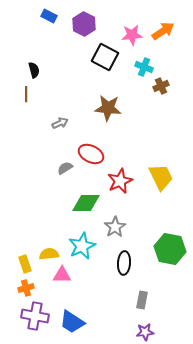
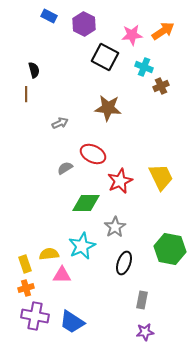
red ellipse: moved 2 px right
black ellipse: rotated 15 degrees clockwise
